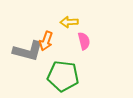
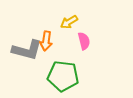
yellow arrow: rotated 30 degrees counterclockwise
orange arrow: rotated 12 degrees counterclockwise
gray L-shape: moved 1 px left, 1 px up
